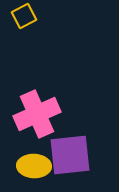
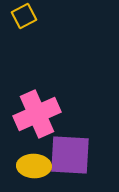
purple square: rotated 9 degrees clockwise
